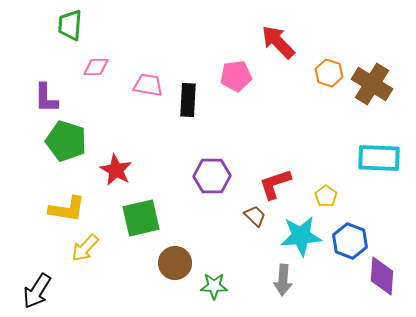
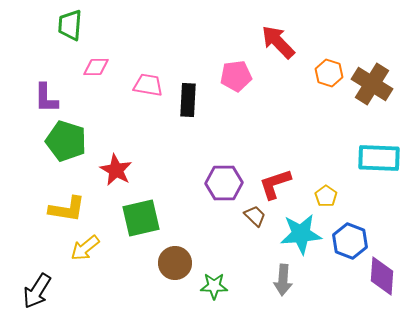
purple hexagon: moved 12 px right, 7 px down
cyan star: moved 2 px up
yellow arrow: rotated 8 degrees clockwise
